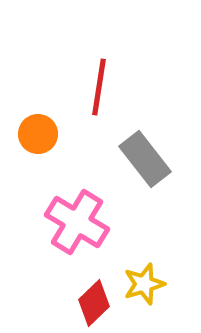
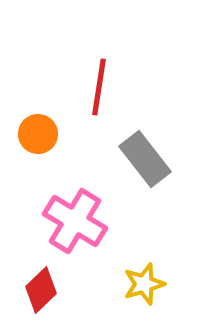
pink cross: moved 2 px left, 1 px up
red diamond: moved 53 px left, 13 px up
